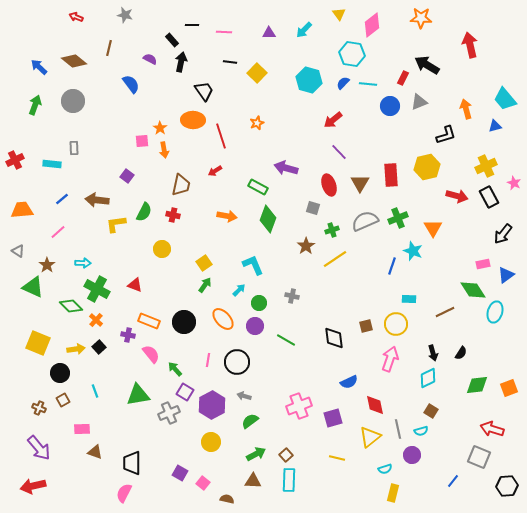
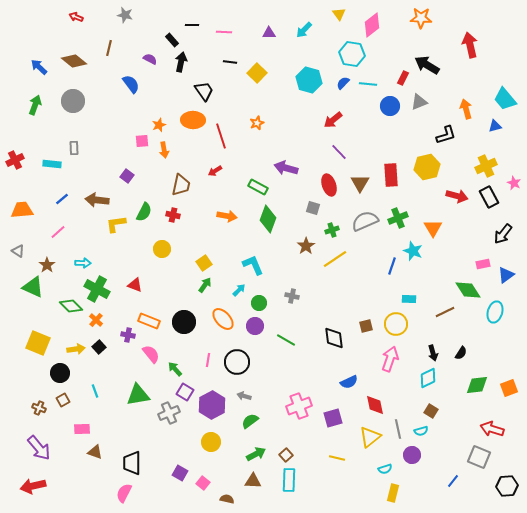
orange star at (160, 128): moved 1 px left, 3 px up; rotated 16 degrees clockwise
green diamond at (473, 290): moved 5 px left
